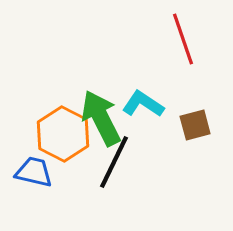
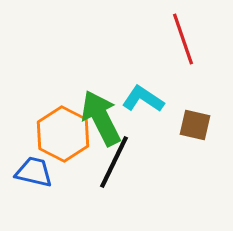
cyan L-shape: moved 5 px up
brown square: rotated 28 degrees clockwise
